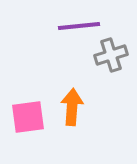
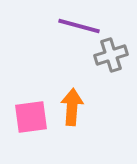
purple line: rotated 21 degrees clockwise
pink square: moved 3 px right
